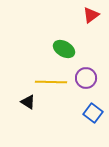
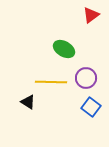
blue square: moved 2 px left, 6 px up
